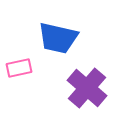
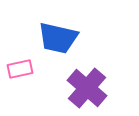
pink rectangle: moved 1 px right, 1 px down
